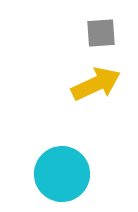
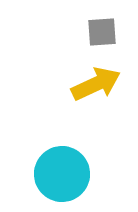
gray square: moved 1 px right, 1 px up
